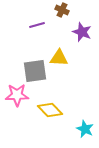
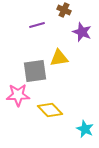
brown cross: moved 2 px right
yellow triangle: rotated 12 degrees counterclockwise
pink star: moved 1 px right
